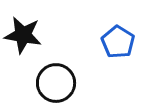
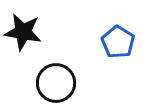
black star: moved 3 px up
